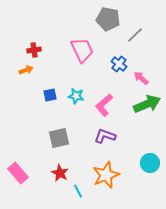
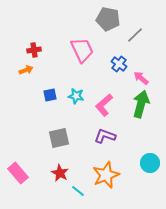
green arrow: moved 6 px left; rotated 52 degrees counterclockwise
cyan line: rotated 24 degrees counterclockwise
